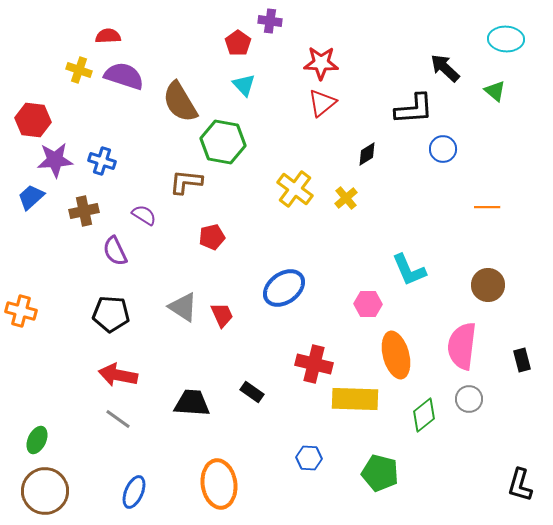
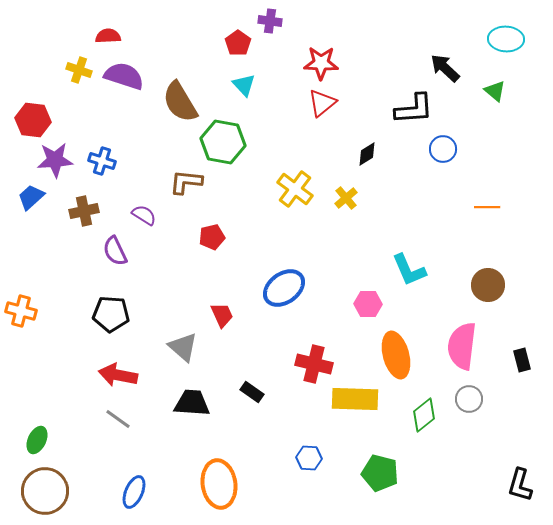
gray triangle at (183, 307): moved 40 px down; rotated 8 degrees clockwise
